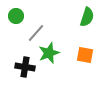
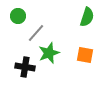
green circle: moved 2 px right
